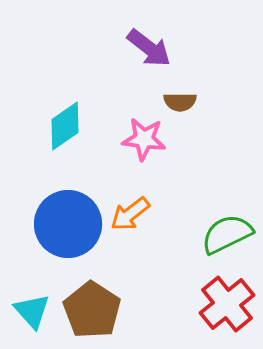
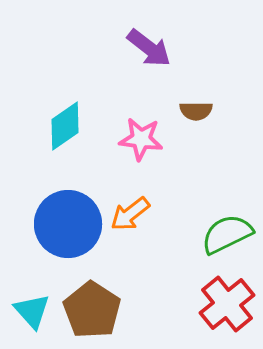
brown semicircle: moved 16 px right, 9 px down
pink star: moved 3 px left
